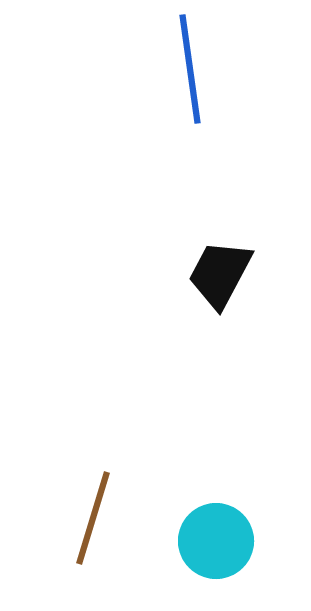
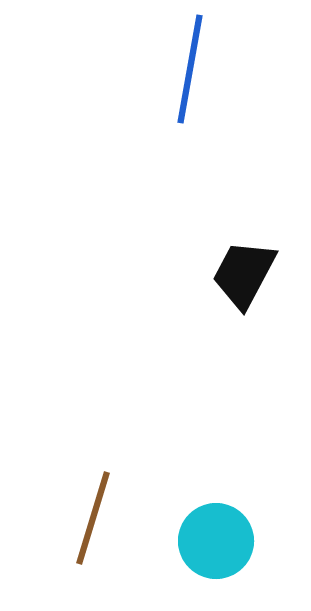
blue line: rotated 18 degrees clockwise
black trapezoid: moved 24 px right
